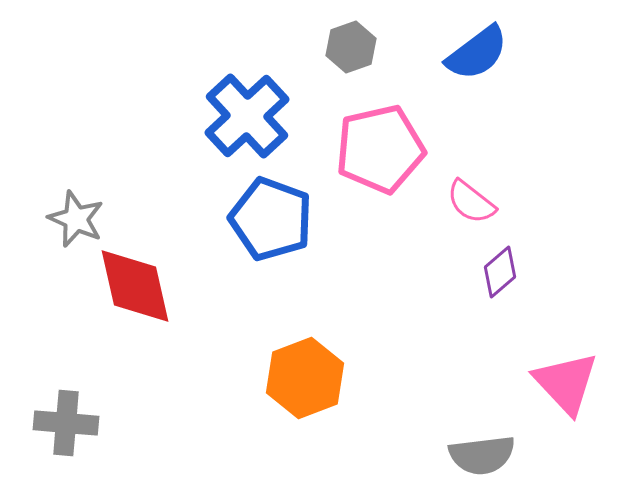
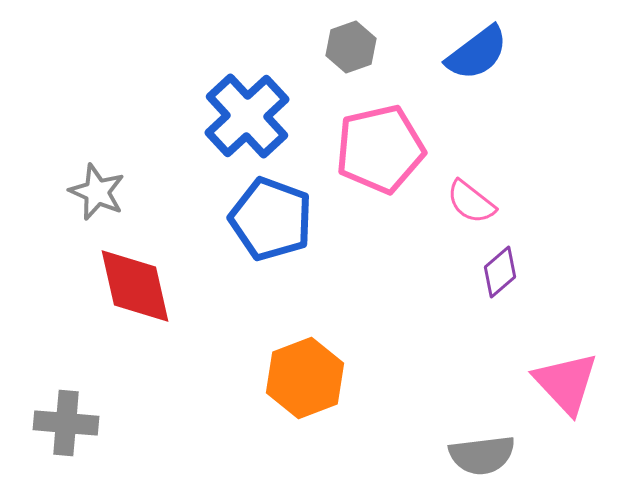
gray star: moved 21 px right, 27 px up
